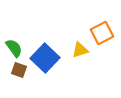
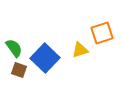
orange square: rotated 10 degrees clockwise
